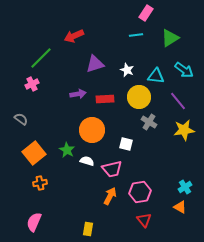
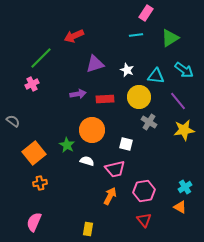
gray semicircle: moved 8 px left, 2 px down
green star: moved 5 px up
pink trapezoid: moved 3 px right
pink hexagon: moved 4 px right, 1 px up
